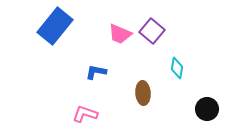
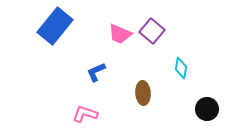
cyan diamond: moved 4 px right
blue L-shape: rotated 35 degrees counterclockwise
